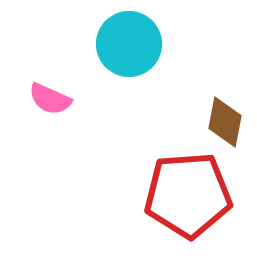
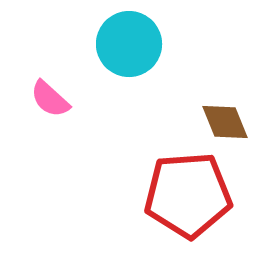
pink semicircle: rotated 18 degrees clockwise
brown diamond: rotated 33 degrees counterclockwise
